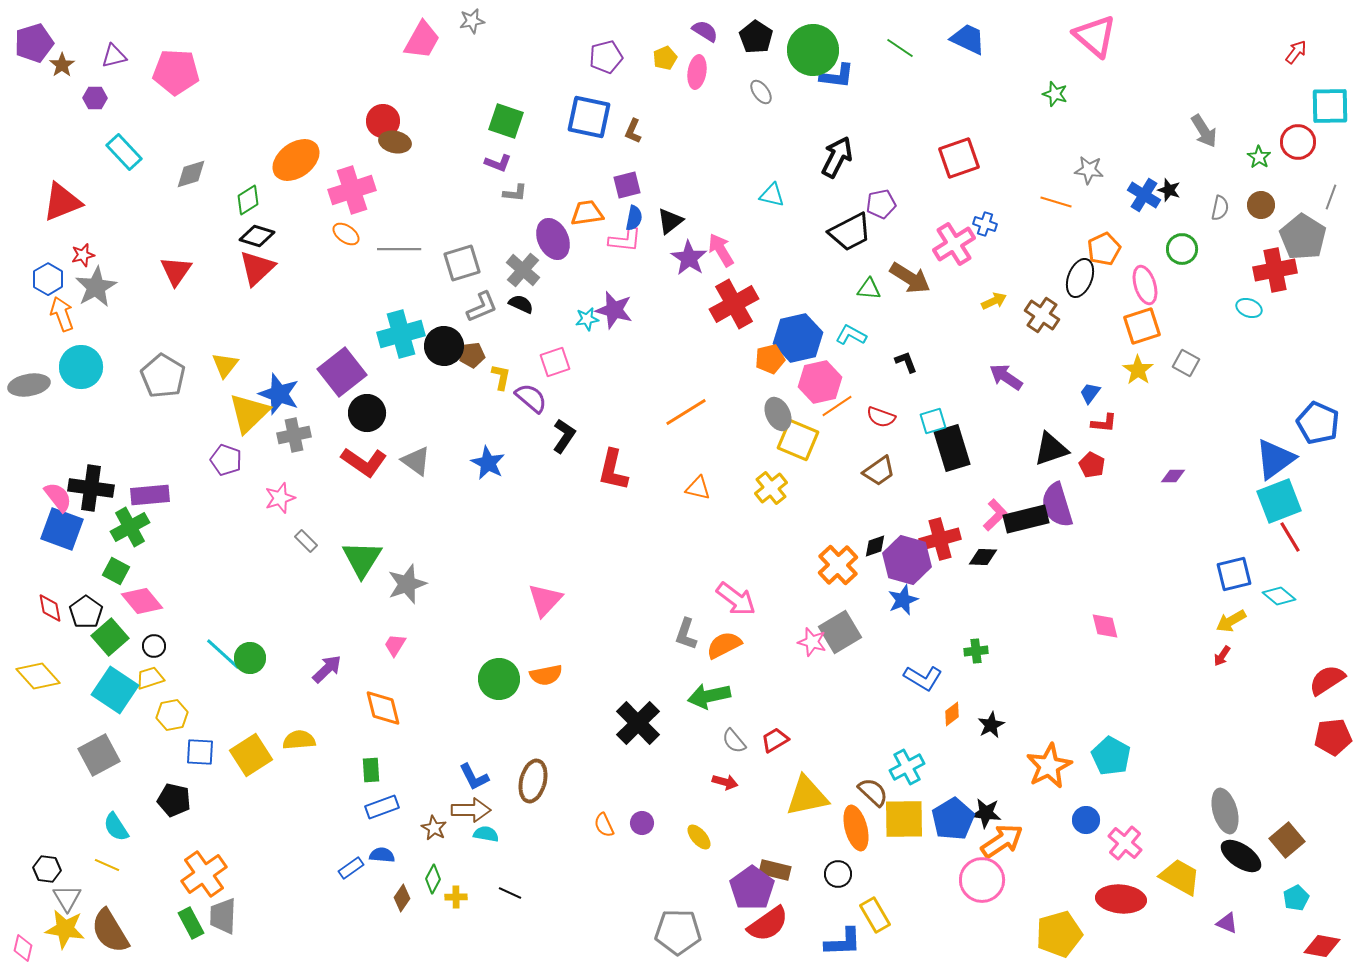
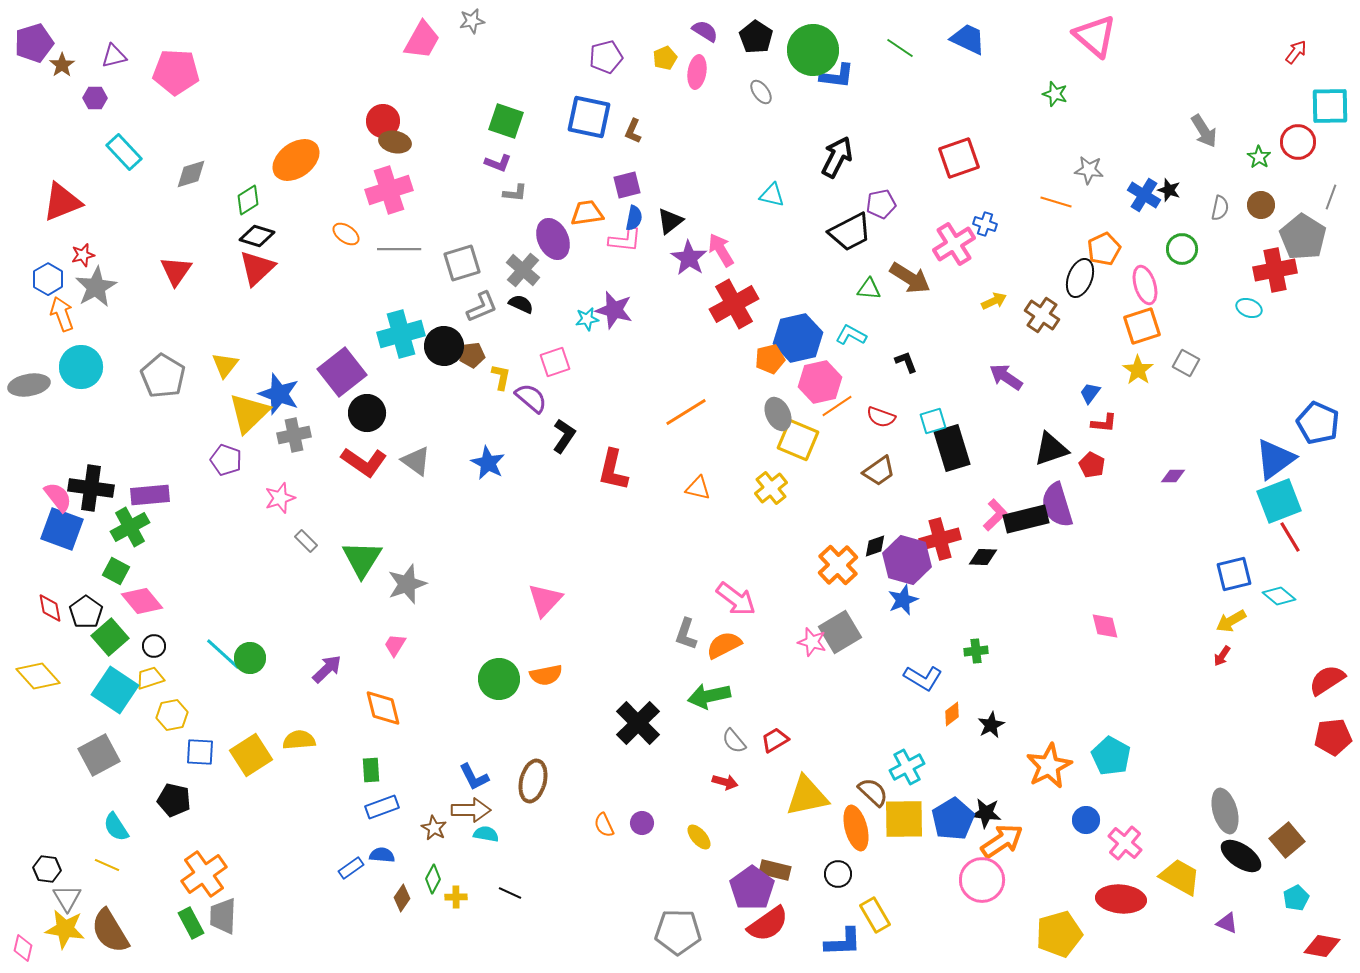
pink cross at (352, 190): moved 37 px right
